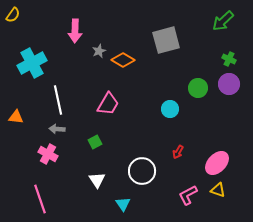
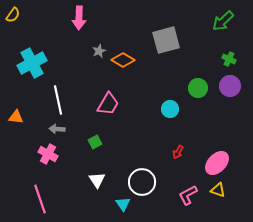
pink arrow: moved 4 px right, 13 px up
purple circle: moved 1 px right, 2 px down
white circle: moved 11 px down
